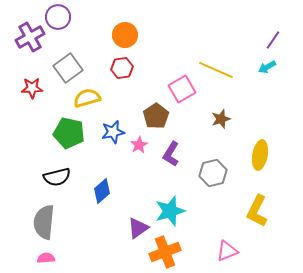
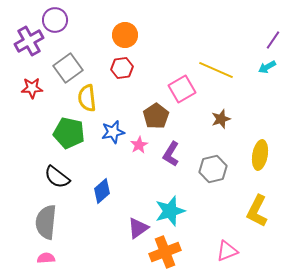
purple circle: moved 3 px left, 3 px down
purple cross: moved 1 px left, 4 px down
yellow semicircle: rotated 80 degrees counterclockwise
gray hexagon: moved 4 px up
black semicircle: rotated 52 degrees clockwise
gray semicircle: moved 2 px right
